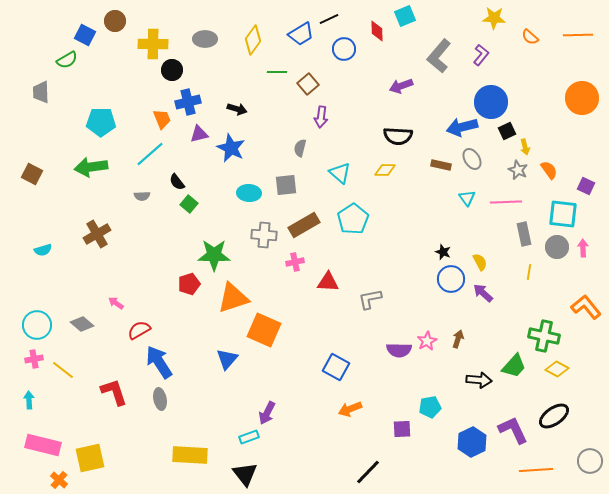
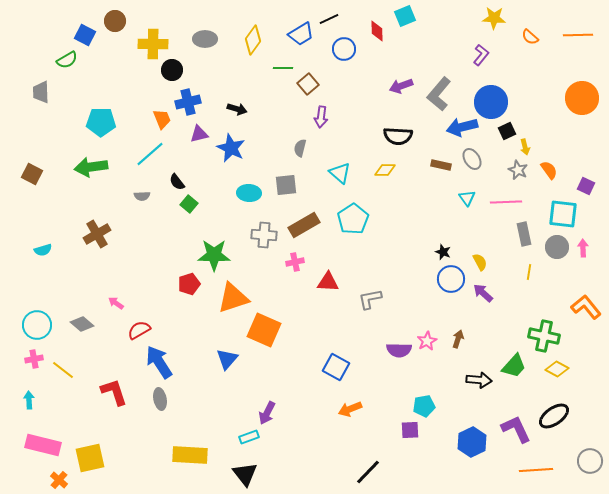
gray L-shape at (439, 56): moved 38 px down
green line at (277, 72): moved 6 px right, 4 px up
cyan pentagon at (430, 407): moved 6 px left, 1 px up
purple square at (402, 429): moved 8 px right, 1 px down
purple L-shape at (513, 430): moved 3 px right, 1 px up
